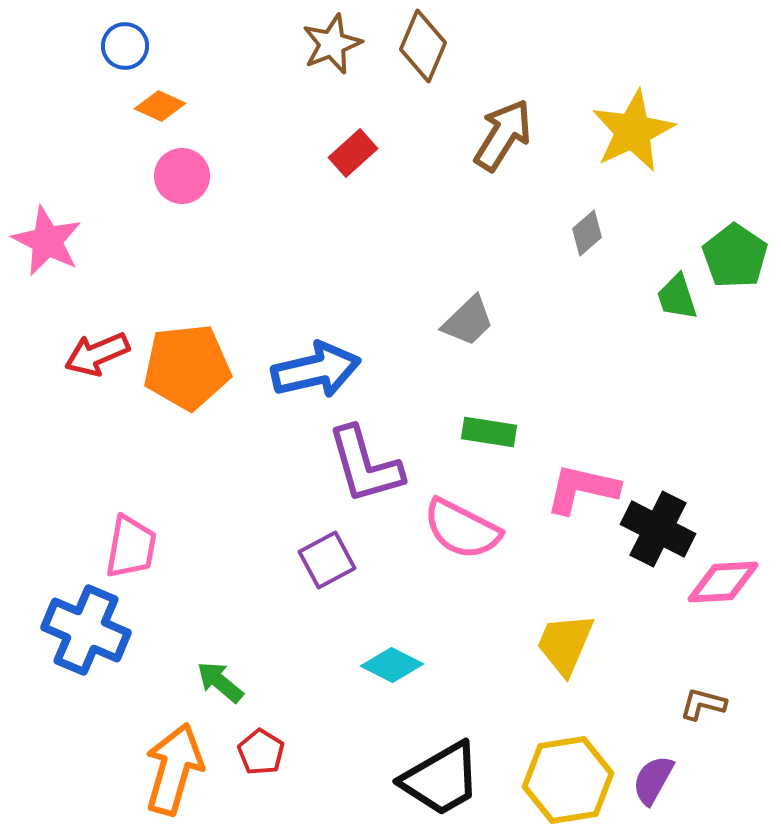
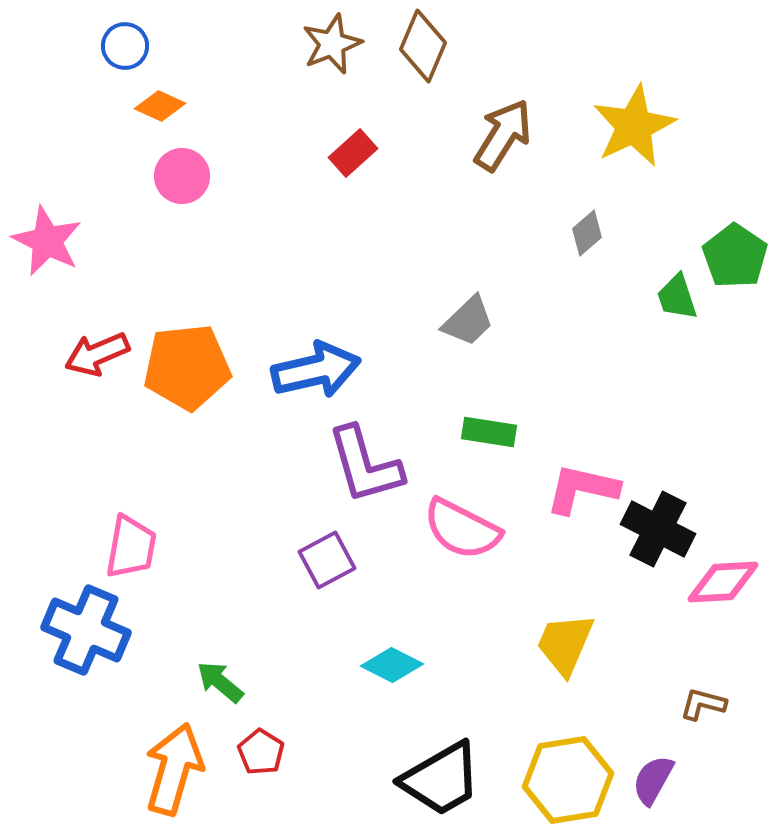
yellow star: moved 1 px right, 5 px up
